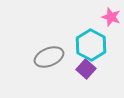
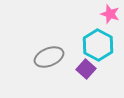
pink star: moved 1 px left, 3 px up
cyan hexagon: moved 7 px right
